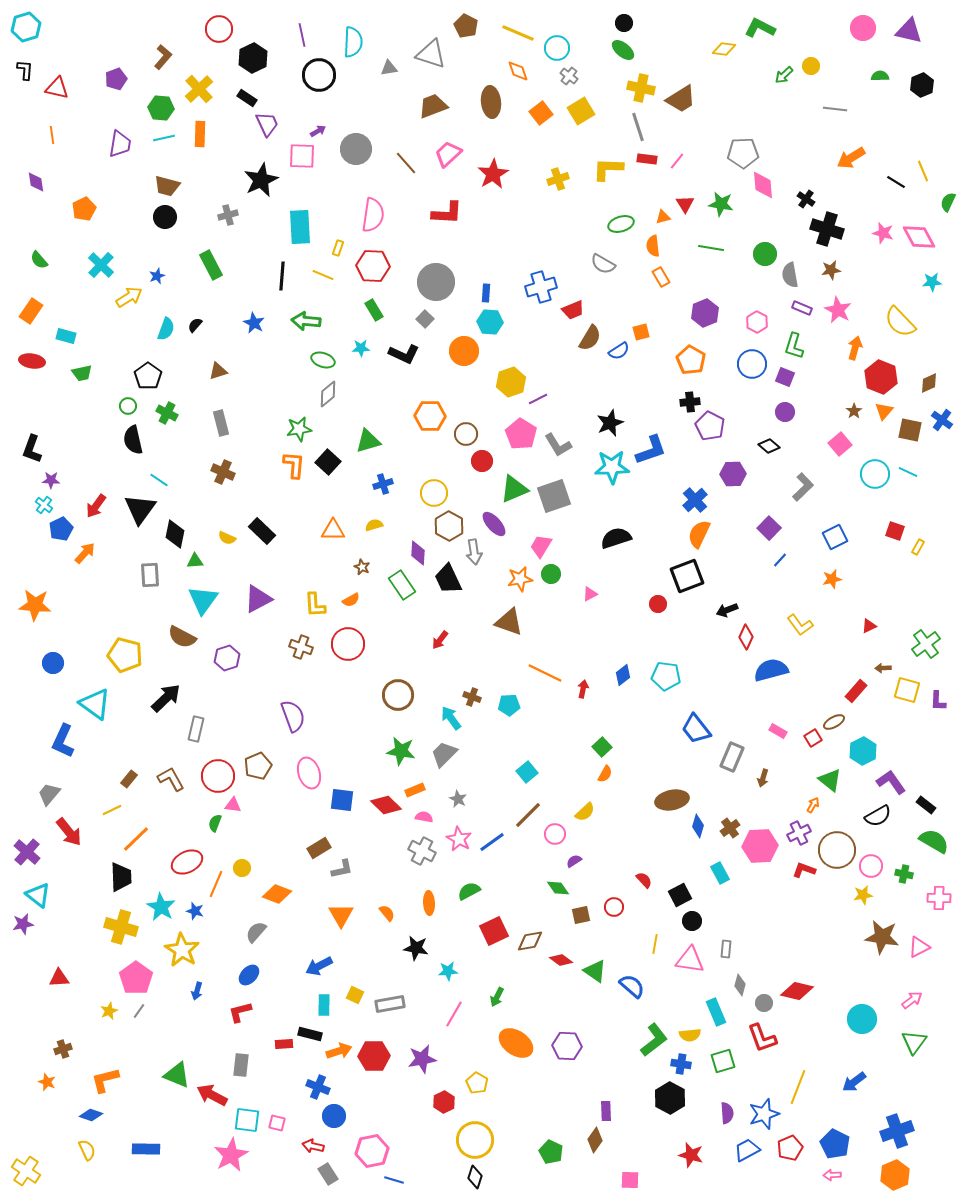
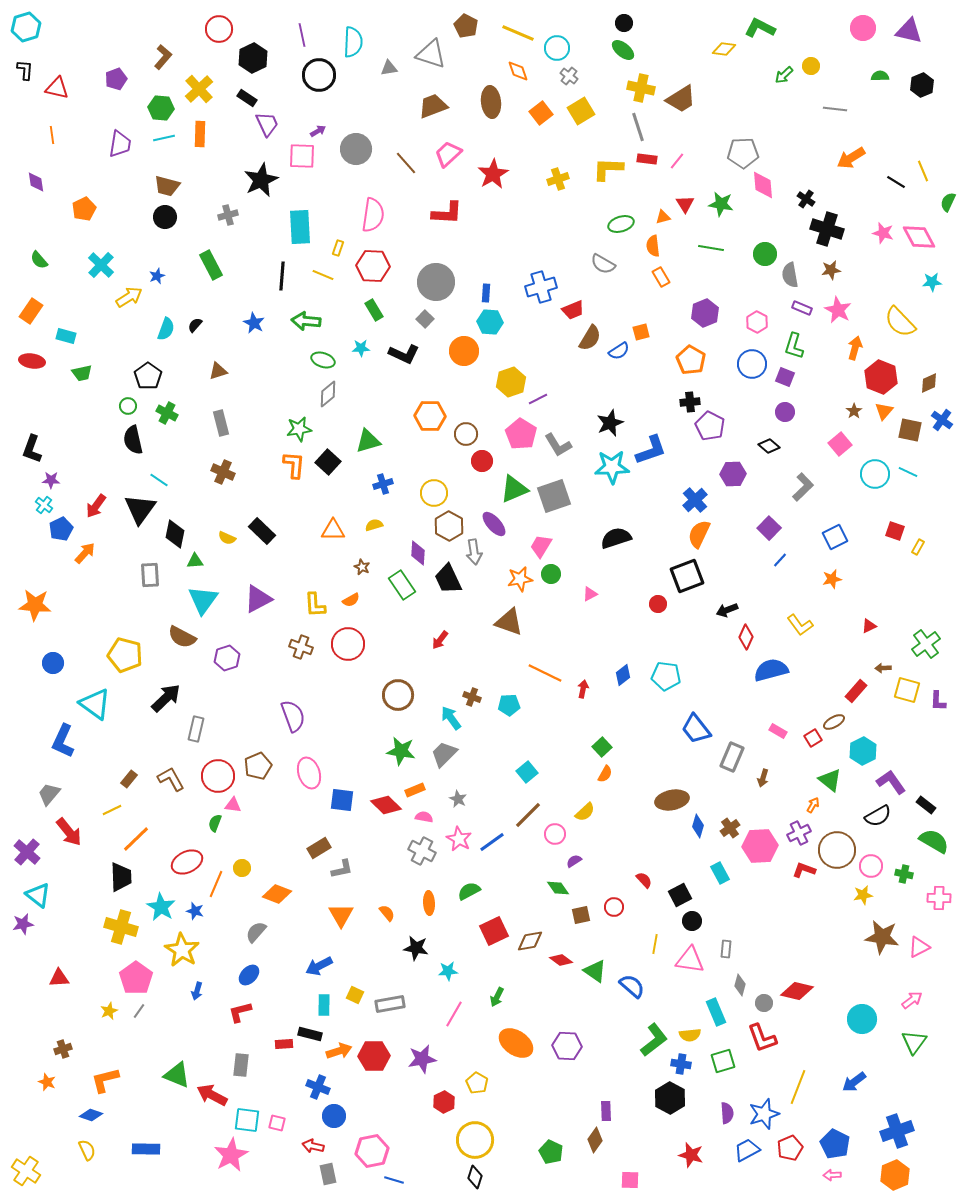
gray rectangle at (328, 1174): rotated 20 degrees clockwise
